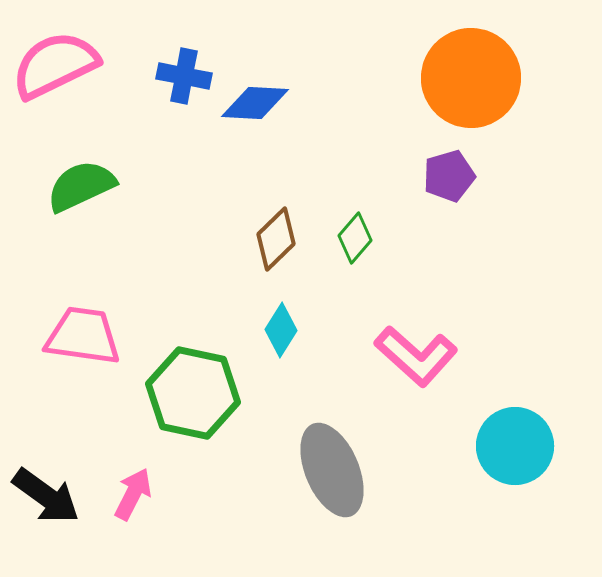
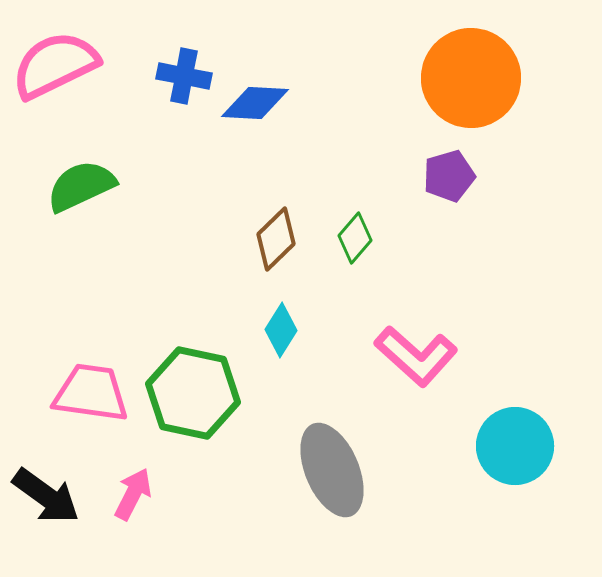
pink trapezoid: moved 8 px right, 57 px down
